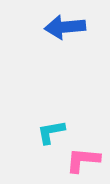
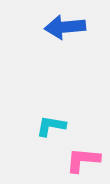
cyan L-shape: moved 6 px up; rotated 20 degrees clockwise
